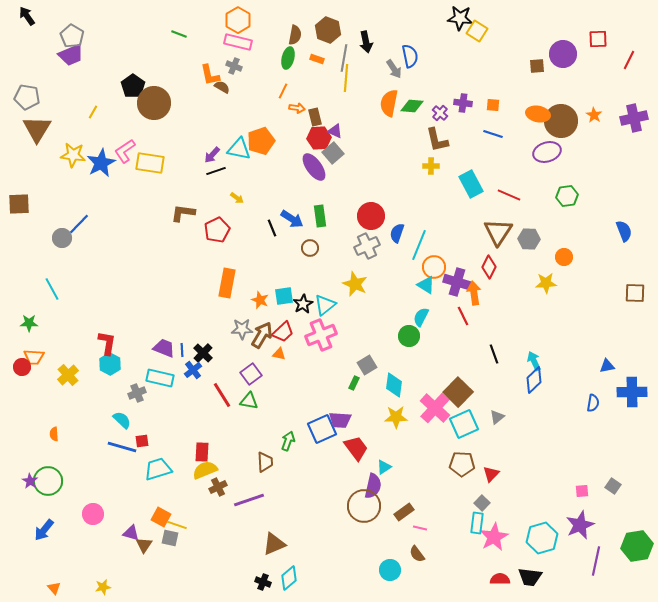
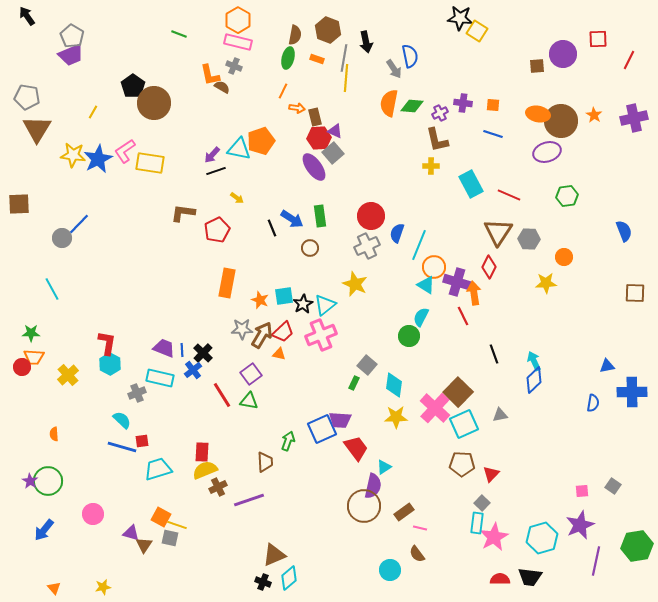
purple cross at (440, 113): rotated 21 degrees clockwise
blue star at (101, 163): moved 3 px left, 4 px up
green star at (29, 323): moved 2 px right, 10 px down
gray square at (367, 365): rotated 18 degrees counterclockwise
gray triangle at (497, 417): moved 3 px right, 2 px up; rotated 28 degrees clockwise
brown triangle at (274, 544): moved 11 px down
